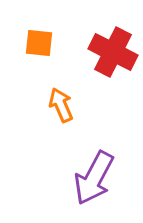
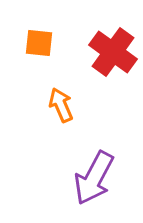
red cross: rotated 9 degrees clockwise
